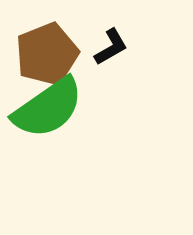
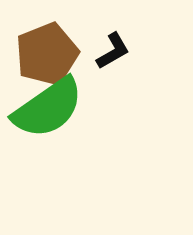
black L-shape: moved 2 px right, 4 px down
